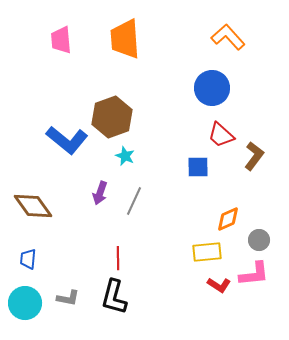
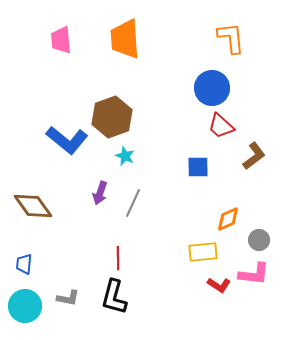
orange L-shape: moved 3 px right, 1 px down; rotated 36 degrees clockwise
red trapezoid: moved 9 px up
brown L-shape: rotated 16 degrees clockwise
gray line: moved 1 px left, 2 px down
yellow rectangle: moved 4 px left
blue trapezoid: moved 4 px left, 5 px down
pink L-shape: rotated 12 degrees clockwise
cyan circle: moved 3 px down
